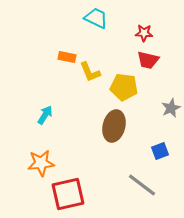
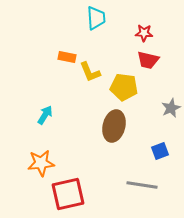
cyan trapezoid: rotated 60 degrees clockwise
gray line: rotated 28 degrees counterclockwise
